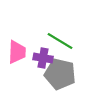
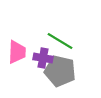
gray pentagon: moved 3 px up
